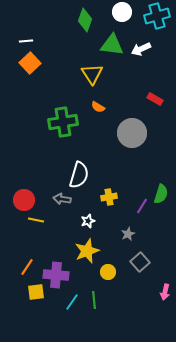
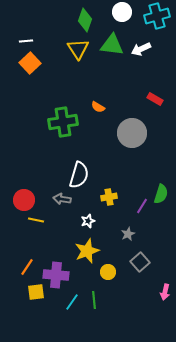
yellow triangle: moved 14 px left, 25 px up
